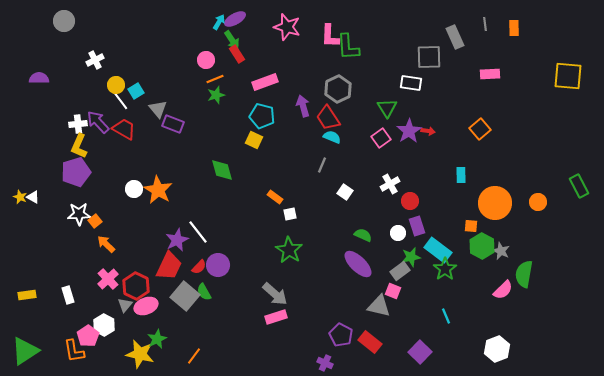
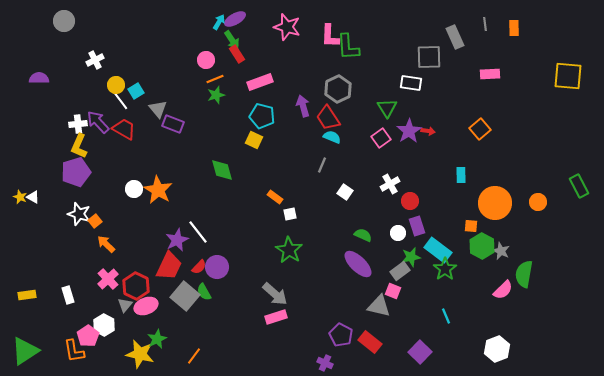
pink rectangle at (265, 82): moved 5 px left
white star at (79, 214): rotated 20 degrees clockwise
purple circle at (218, 265): moved 1 px left, 2 px down
